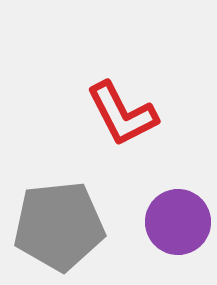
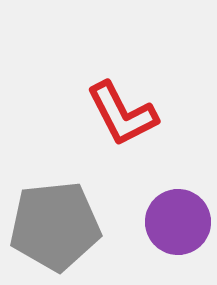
gray pentagon: moved 4 px left
